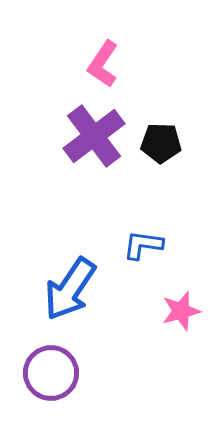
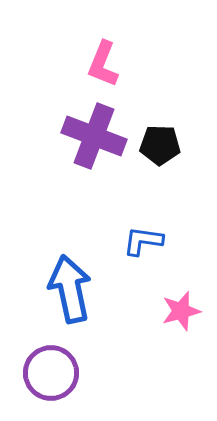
pink L-shape: rotated 12 degrees counterclockwise
purple cross: rotated 32 degrees counterclockwise
black pentagon: moved 1 px left, 2 px down
blue L-shape: moved 4 px up
blue arrow: rotated 134 degrees clockwise
